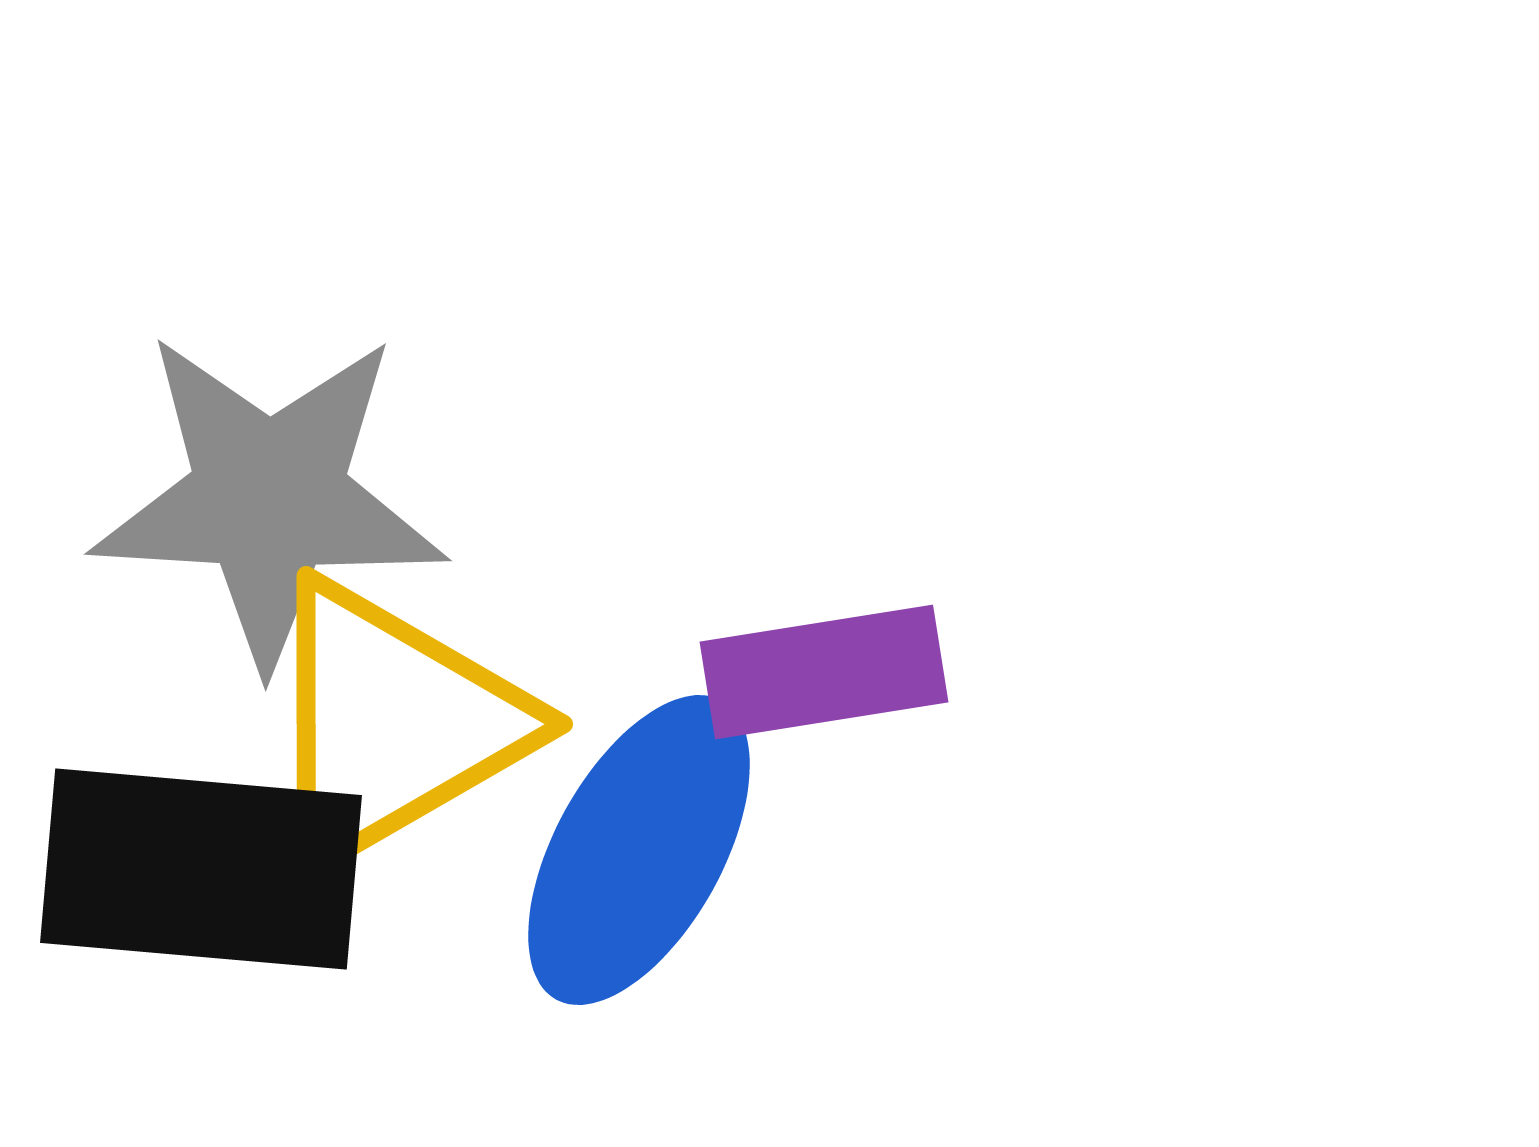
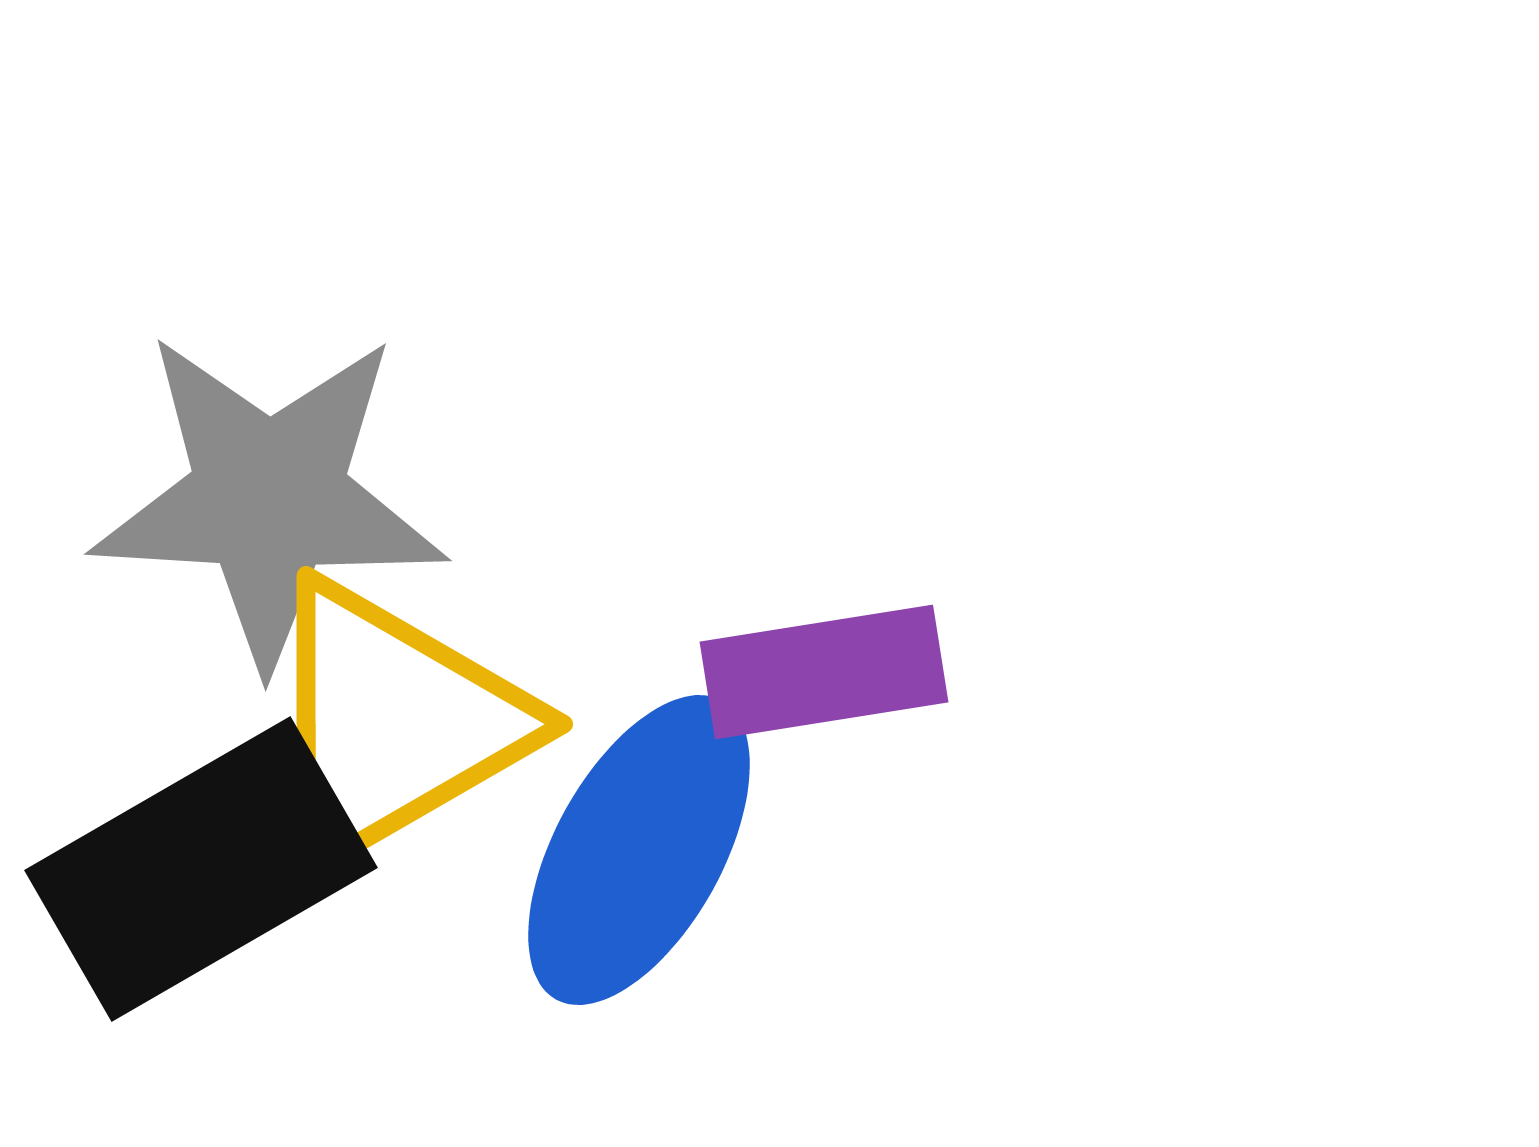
black rectangle: rotated 35 degrees counterclockwise
